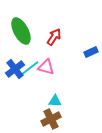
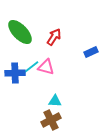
green ellipse: moved 1 px left, 1 px down; rotated 16 degrees counterclockwise
blue cross: moved 4 px down; rotated 36 degrees clockwise
brown cross: moved 1 px down
